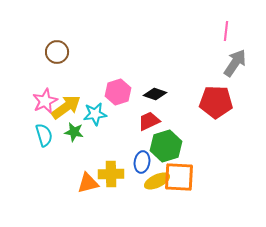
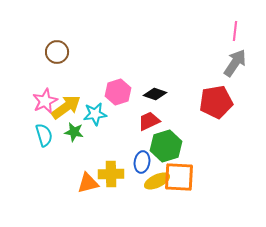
pink line: moved 9 px right
red pentagon: rotated 12 degrees counterclockwise
